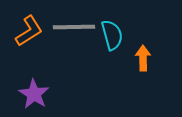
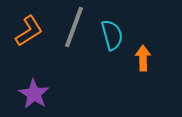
gray line: rotated 69 degrees counterclockwise
